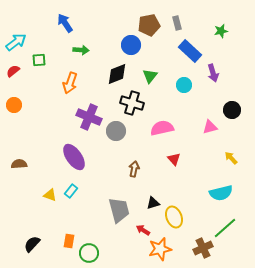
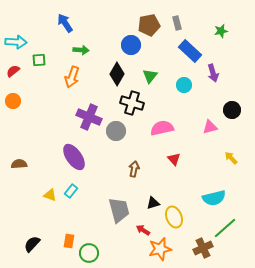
cyan arrow: rotated 40 degrees clockwise
black diamond: rotated 40 degrees counterclockwise
orange arrow: moved 2 px right, 6 px up
orange circle: moved 1 px left, 4 px up
cyan semicircle: moved 7 px left, 5 px down
